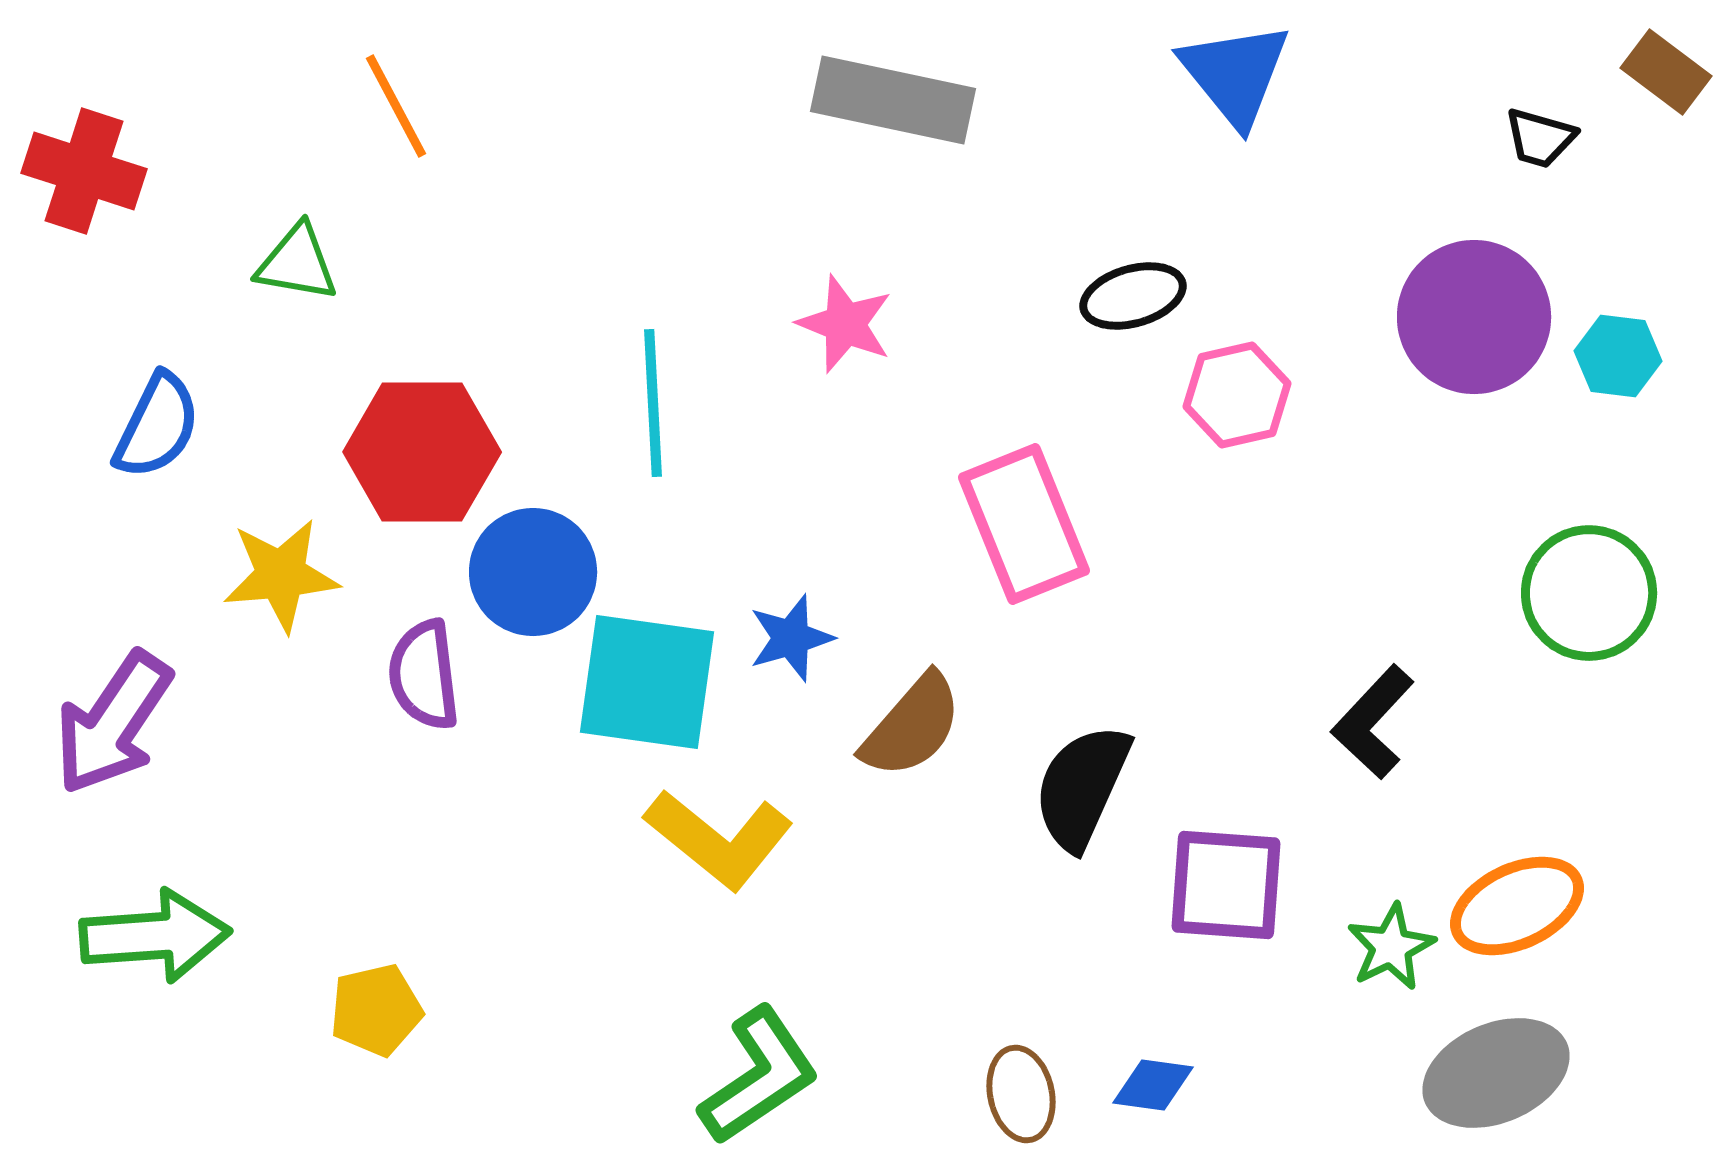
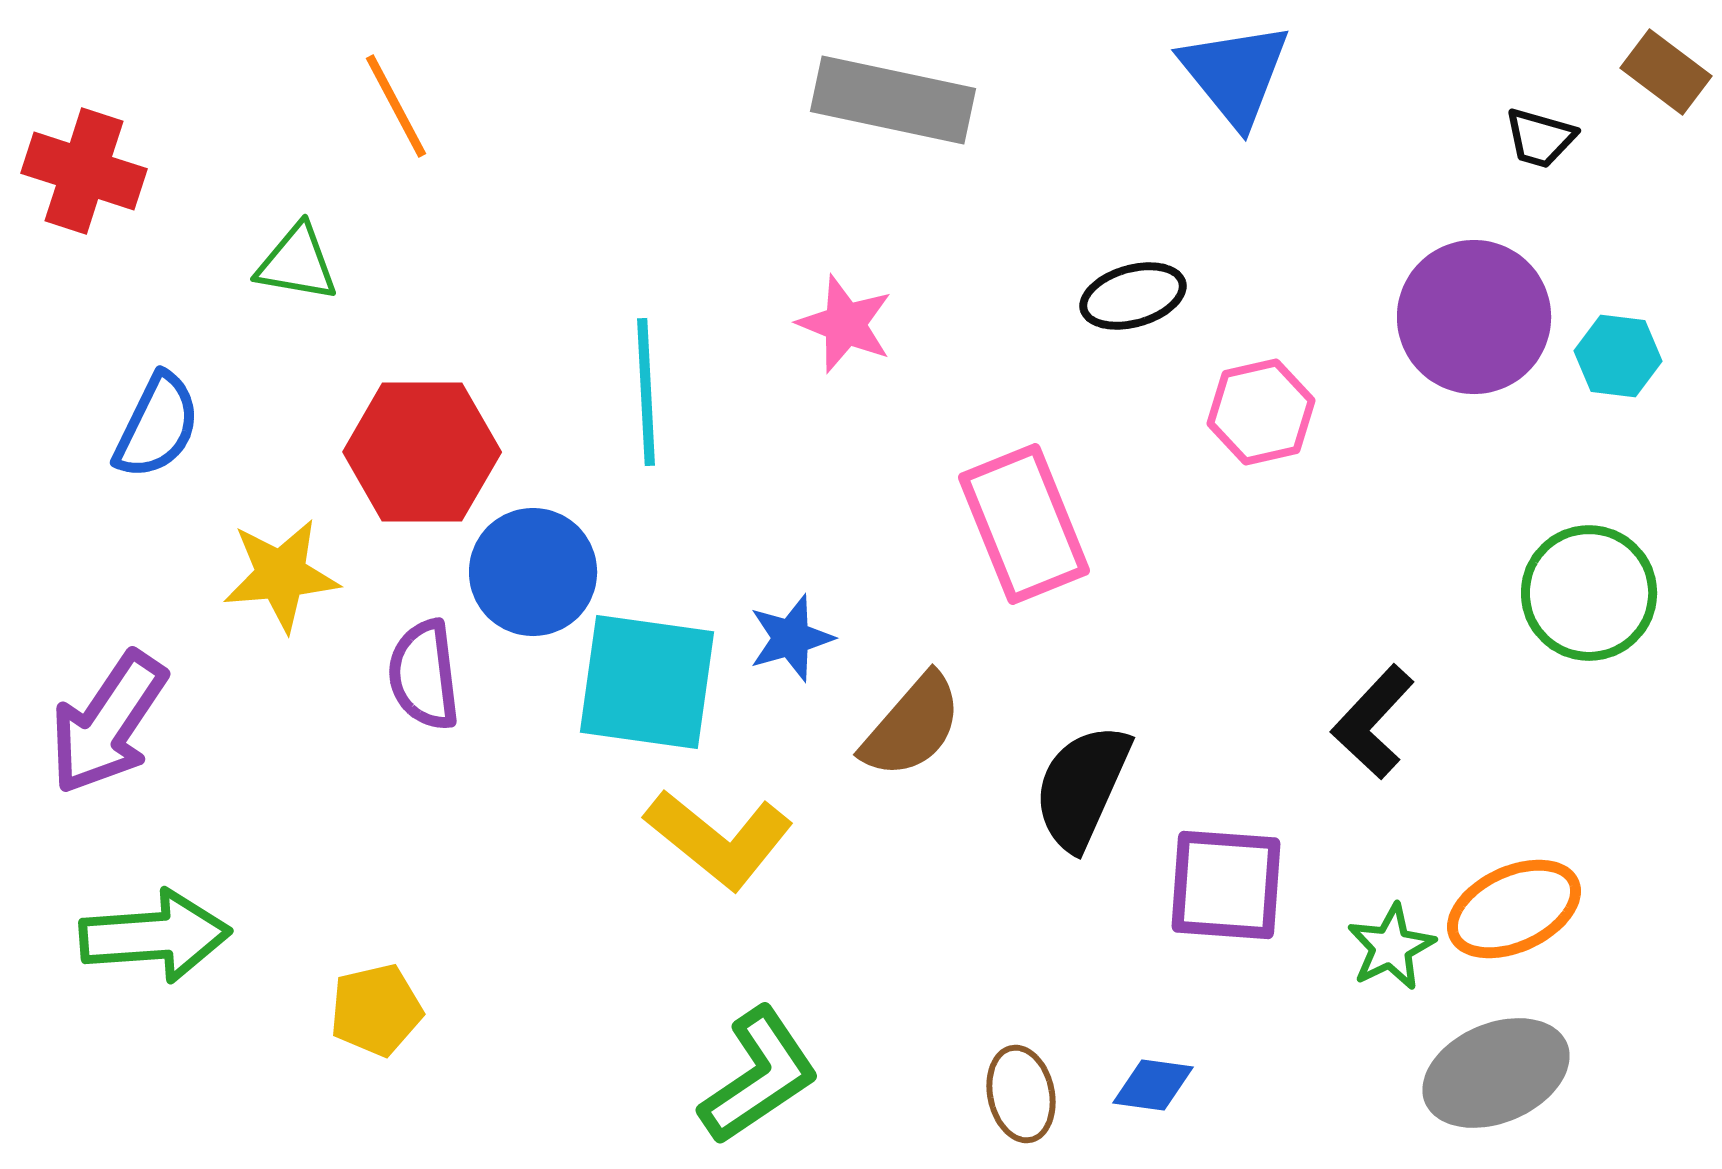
pink hexagon: moved 24 px right, 17 px down
cyan line: moved 7 px left, 11 px up
purple arrow: moved 5 px left
orange ellipse: moved 3 px left, 3 px down
